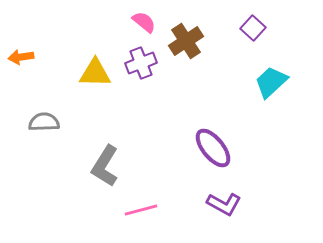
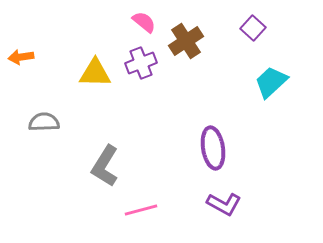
purple ellipse: rotated 30 degrees clockwise
